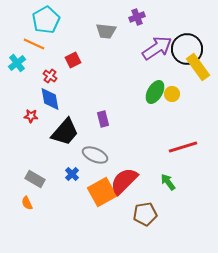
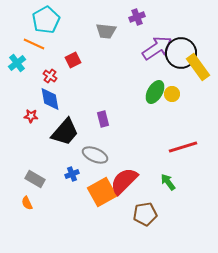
black circle: moved 6 px left, 4 px down
blue cross: rotated 24 degrees clockwise
